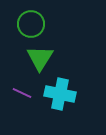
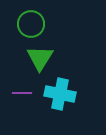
purple line: rotated 24 degrees counterclockwise
